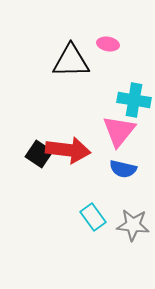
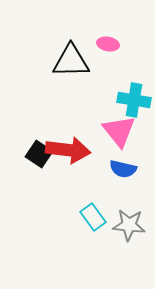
pink triangle: rotated 18 degrees counterclockwise
gray star: moved 4 px left
